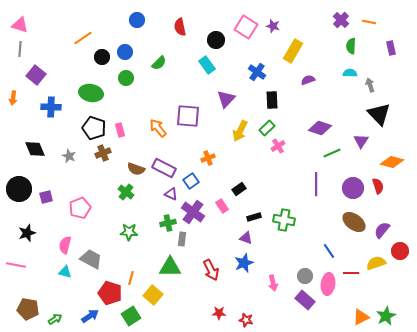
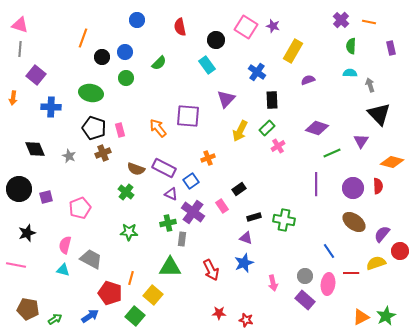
orange line at (83, 38): rotated 36 degrees counterclockwise
purple diamond at (320, 128): moved 3 px left
red semicircle at (378, 186): rotated 14 degrees clockwise
purple semicircle at (382, 230): moved 4 px down
cyan triangle at (65, 272): moved 2 px left, 2 px up
green square at (131, 316): moved 4 px right; rotated 18 degrees counterclockwise
